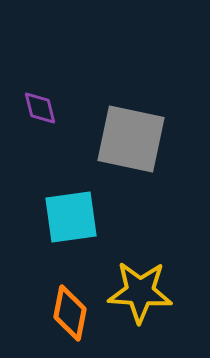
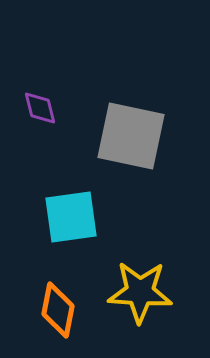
gray square: moved 3 px up
orange diamond: moved 12 px left, 3 px up
